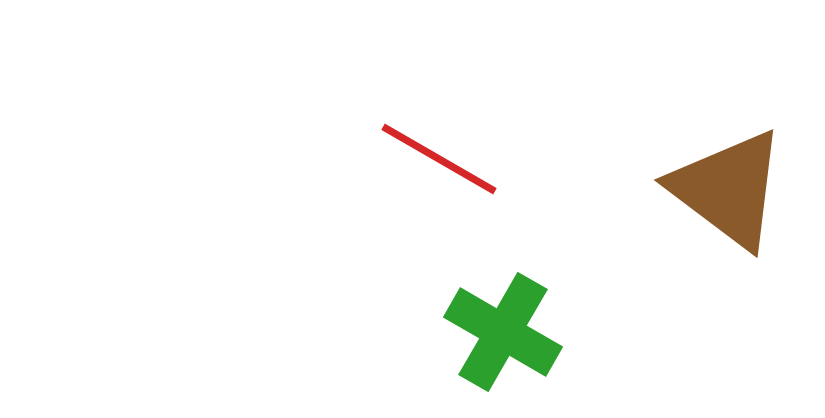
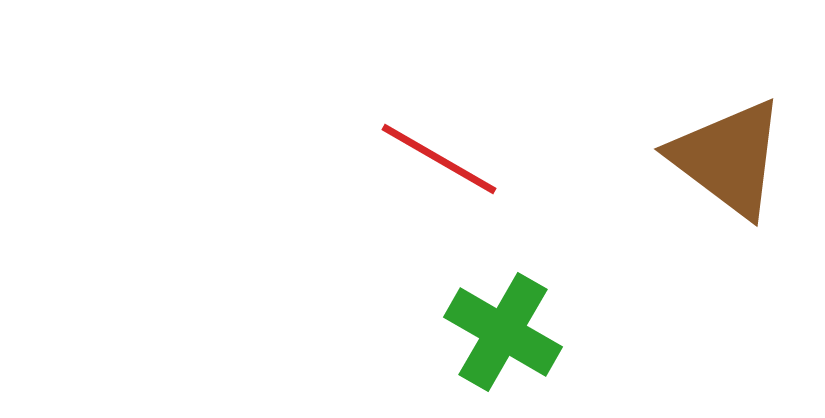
brown triangle: moved 31 px up
